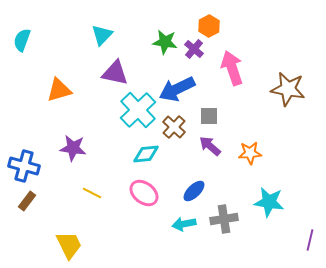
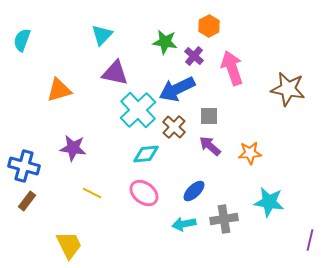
purple cross: moved 7 px down
